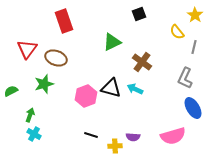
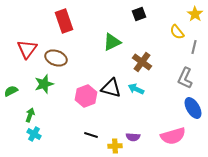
yellow star: moved 1 px up
cyan arrow: moved 1 px right
